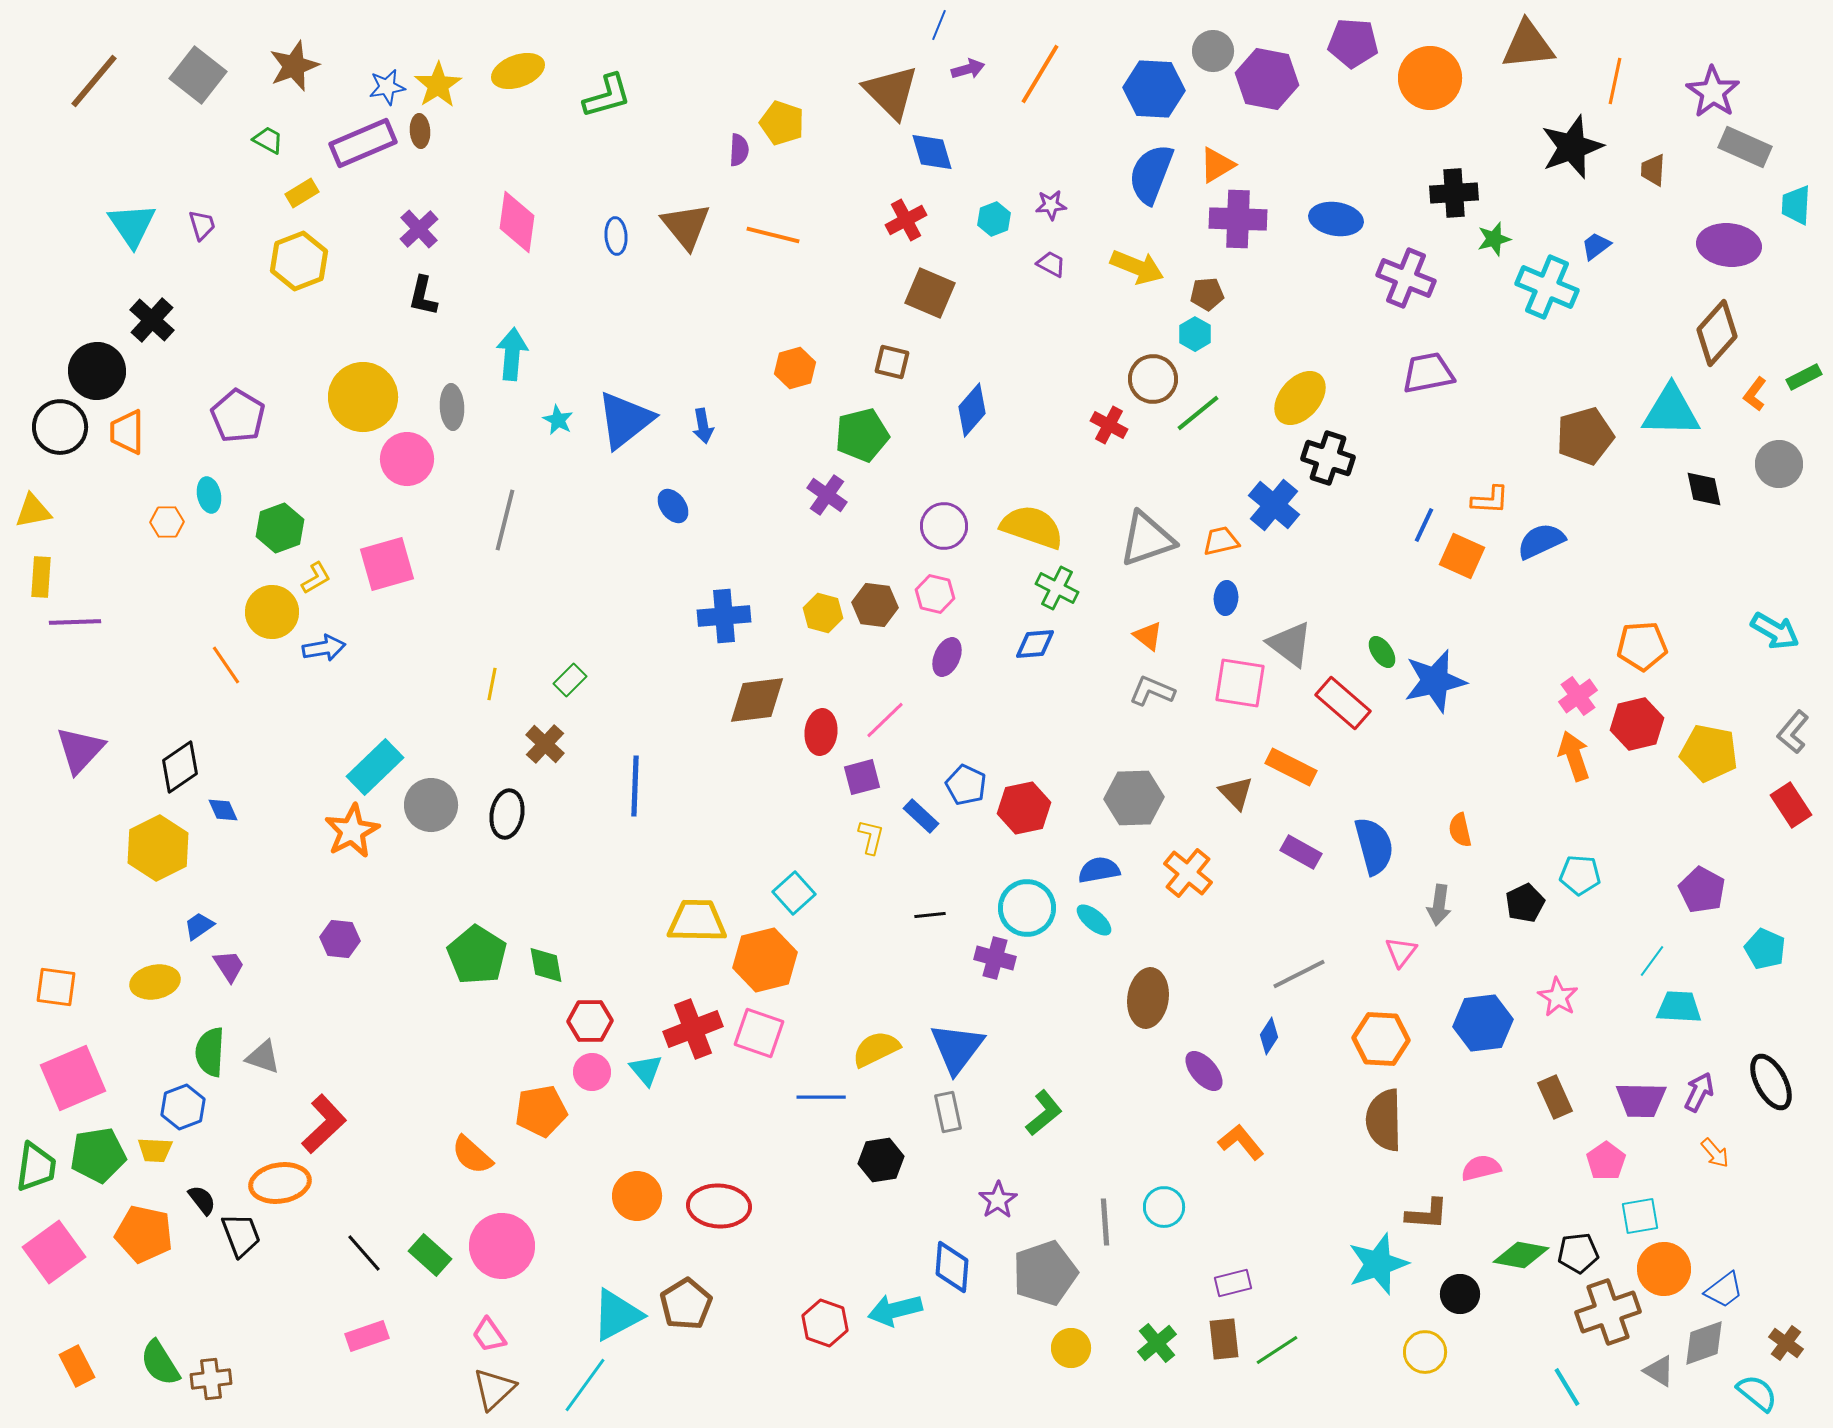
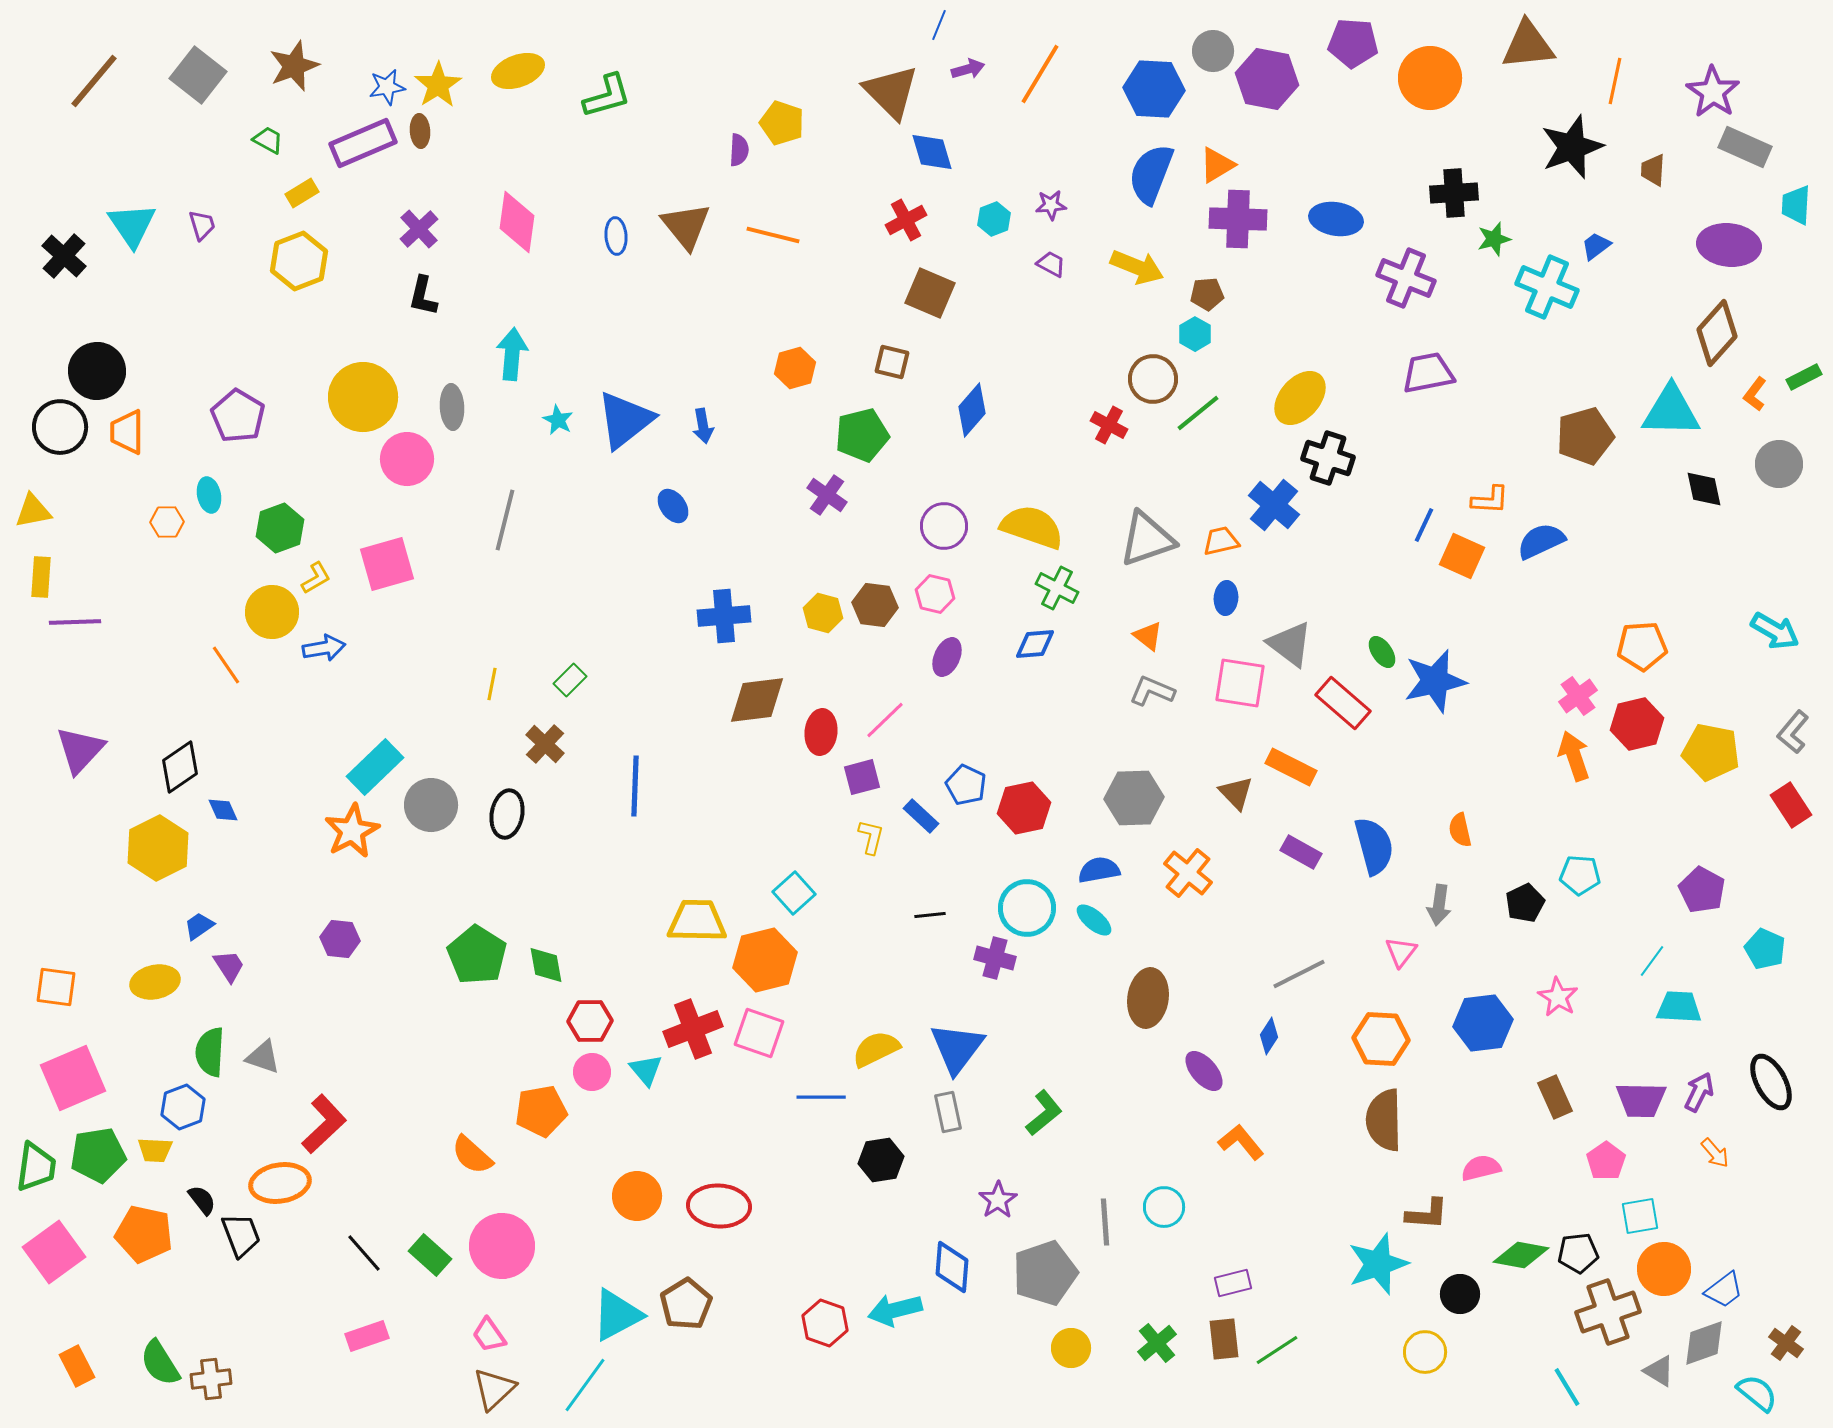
black cross at (152, 320): moved 88 px left, 64 px up
yellow pentagon at (1709, 753): moved 2 px right, 1 px up
